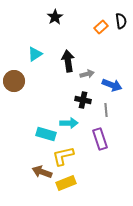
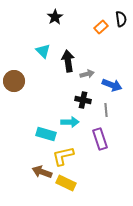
black semicircle: moved 2 px up
cyan triangle: moved 8 px right, 3 px up; rotated 42 degrees counterclockwise
cyan arrow: moved 1 px right, 1 px up
yellow rectangle: rotated 48 degrees clockwise
